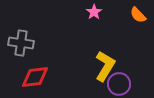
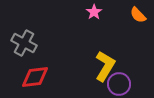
gray cross: moved 3 px right; rotated 20 degrees clockwise
